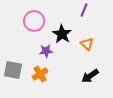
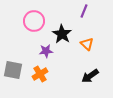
purple line: moved 1 px down
